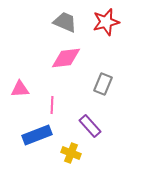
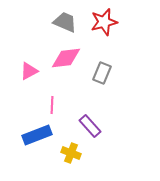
red star: moved 2 px left
gray rectangle: moved 1 px left, 11 px up
pink triangle: moved 9 px right, 18 px up; rotated 24 degrees counterclockwise
